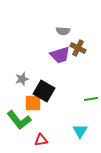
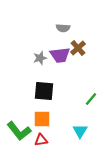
gray semicircle: moved 3 px up
brown cross: rotated 21 degrees clockwise
purple trapezoid: rotated 10 degrees clockwise
gray star: moved 18 px right, 21 px up
black square: rotated 25 degrees counterclockwise
green line: rotated 40 degrees counterclockwise
orange square: moved 9 px right, 16 px down
green L-shape: moved 11 px down
